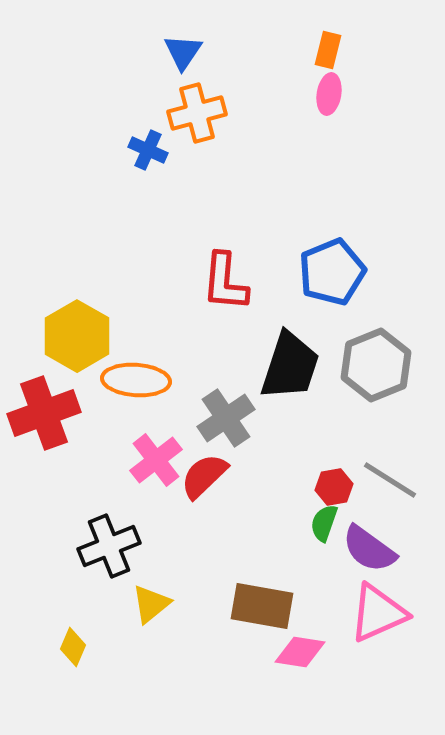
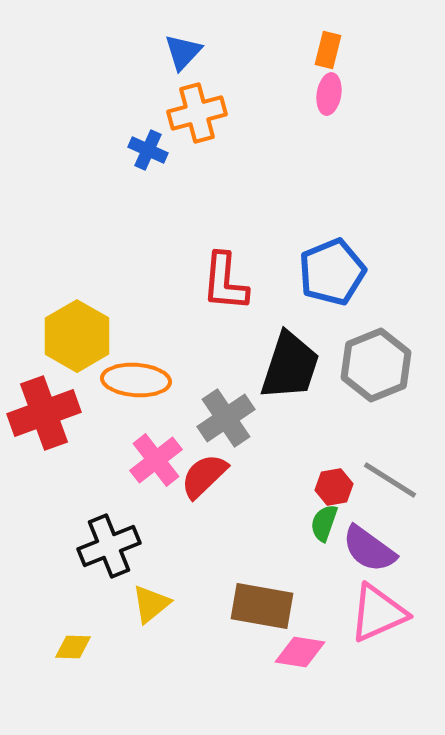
blue triangle: rotated 9 degrees clockwise
yellow diamond: rotated 69 degrees clockwise
